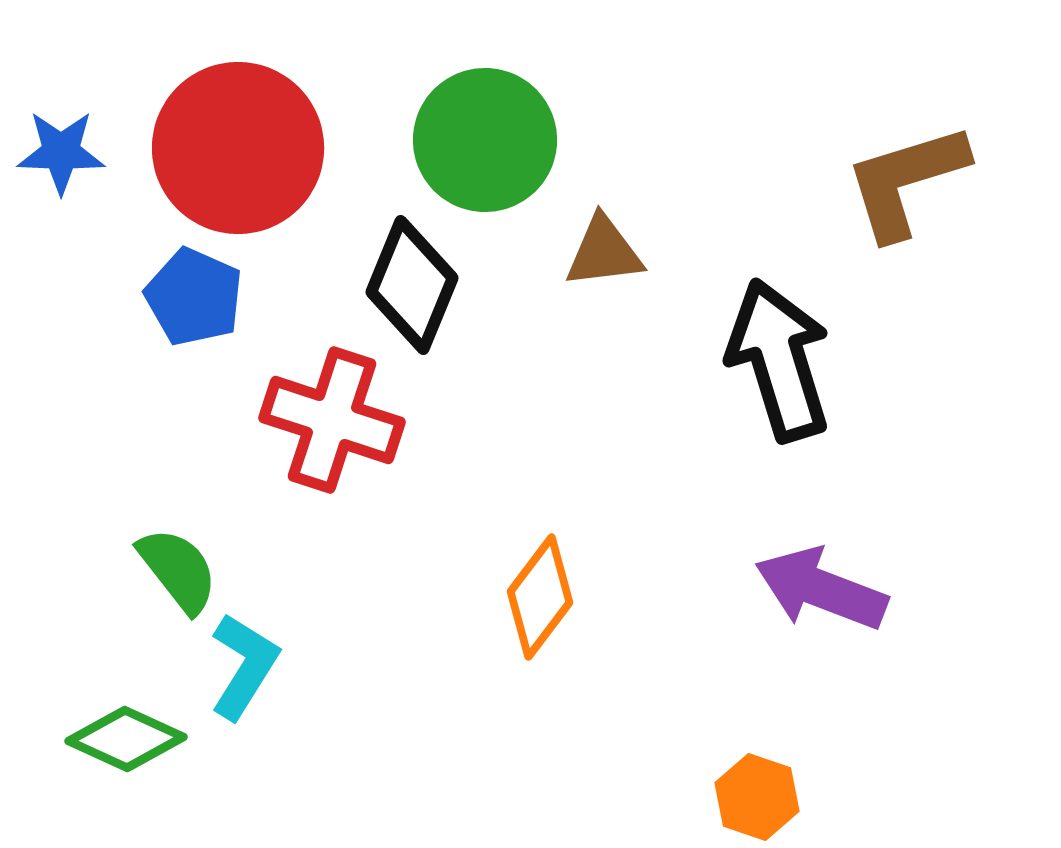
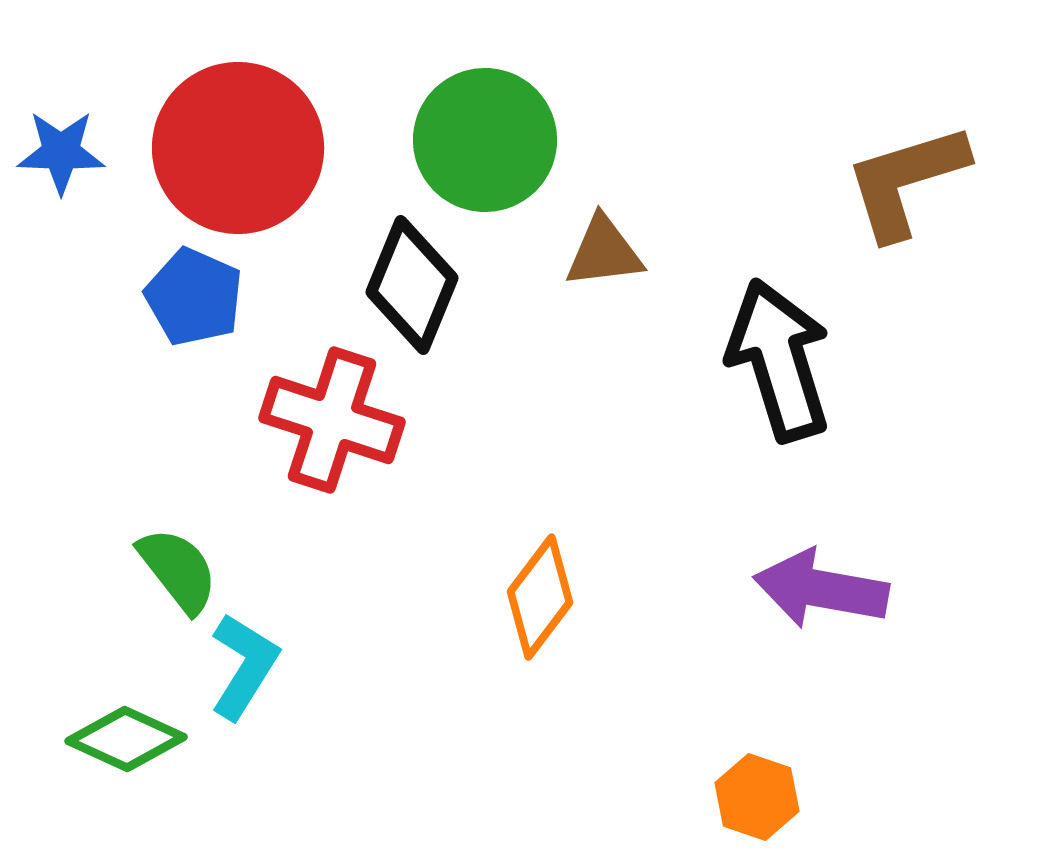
purple arrow: rotated 11 degrees counterclockwise
